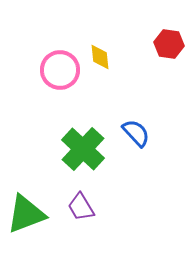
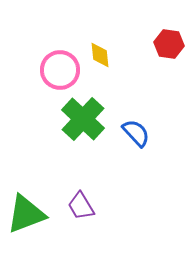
yellow diamond: moved 2 px up
green cross: moved 30 px up
purple trapezoid: moved 1 px up
